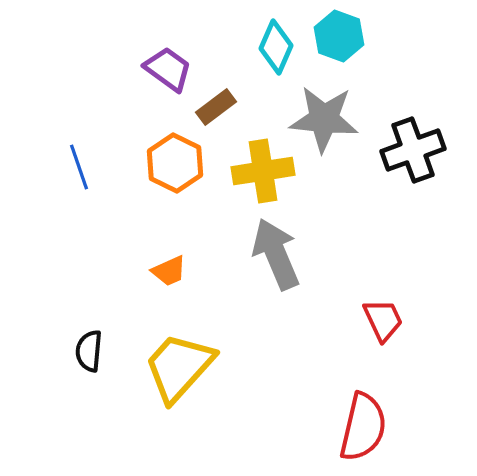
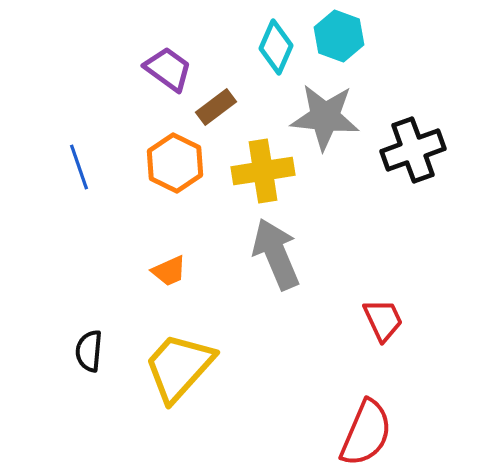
gray star: moved 1 px right, 2 px up
red semicircle: moved 3 px right, 6 px down; rotated 10 degrees clockwise
